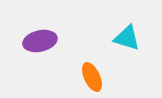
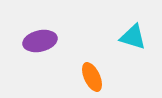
cyan triangle: moved 6 px right, 1 px up
